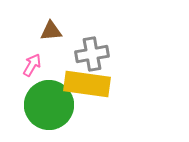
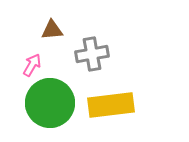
brown triangle: moved 1 px right, 1 px up
yellow rectangle: moved 24 px right, 21 px down; rotated 15 degrees counterclockwise
green circle: moved 1 px right, 2 px up
